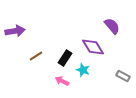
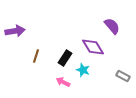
brown line: rotated 40 degrees counterclockwise
pink arrow: moved 1 px right, 1 px down
